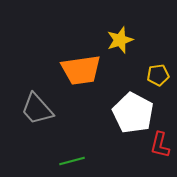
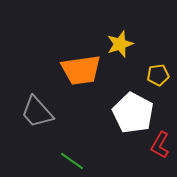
yellow star: moved 4 px down
gray trapezoid: moved 3 px down
red L-shape: rotated 16 degrees clockwise
green line: rotated 50 degrees clockwise
